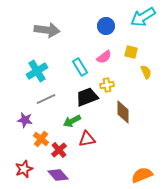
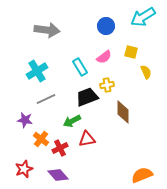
red cross: moved 1 px right, 2 px up; rotated 14 degrees clockwise
